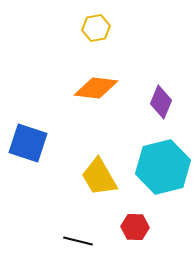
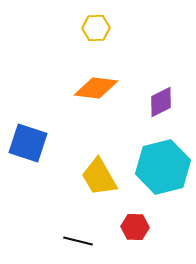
yellow hexagon: rotated 8 degrees clockwise
purple diamond: rotated 40 degrees clockwise
